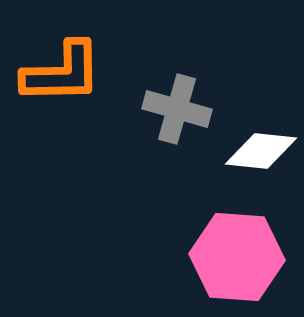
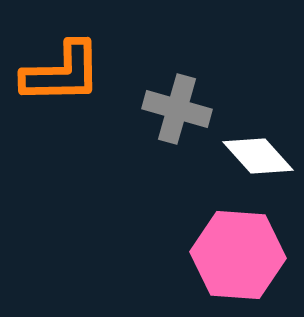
white diamond: moved 3 px left, 5 px down; rotated 42 degrees clockwise
pink hexagon: moved 1 px right, 2 px up
